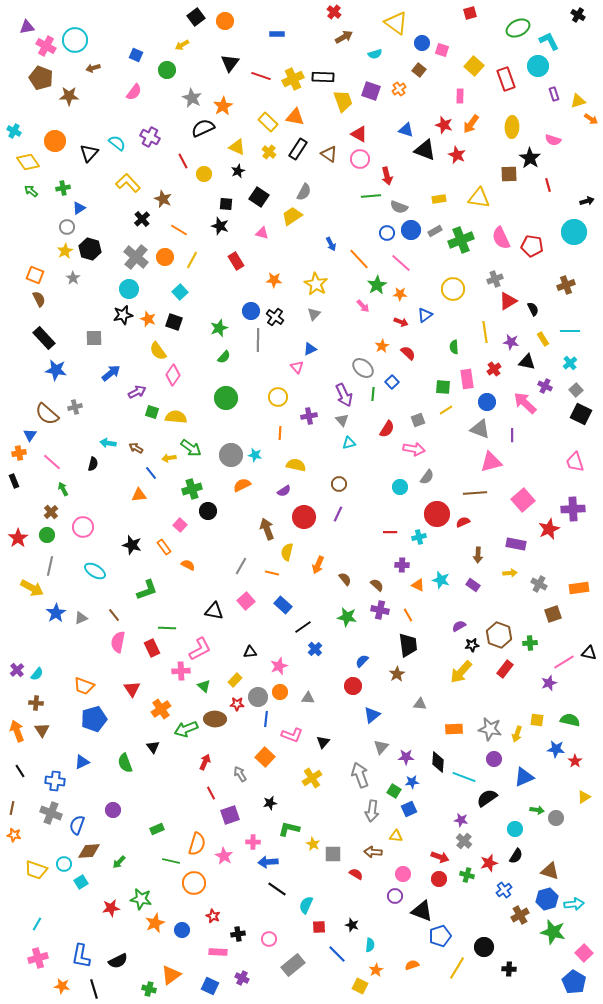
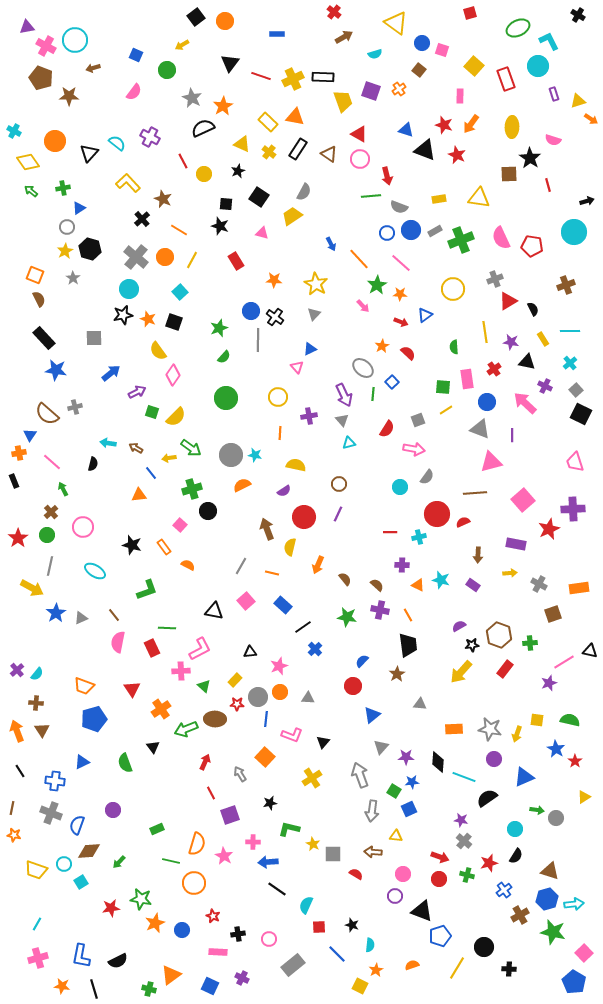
yellow triangle at (237, 147): moved 5 px right, 3 px up
yellow semicircle at (176, 417): rotated 130 degrees clockwise
yellow semicircle at (287, 552): moved 3 px right, 5 px up
black triangle at (589, 653): moved 1 px right, 2 px up
blue star at (556, 749): rotated 24 degrees clockwise
